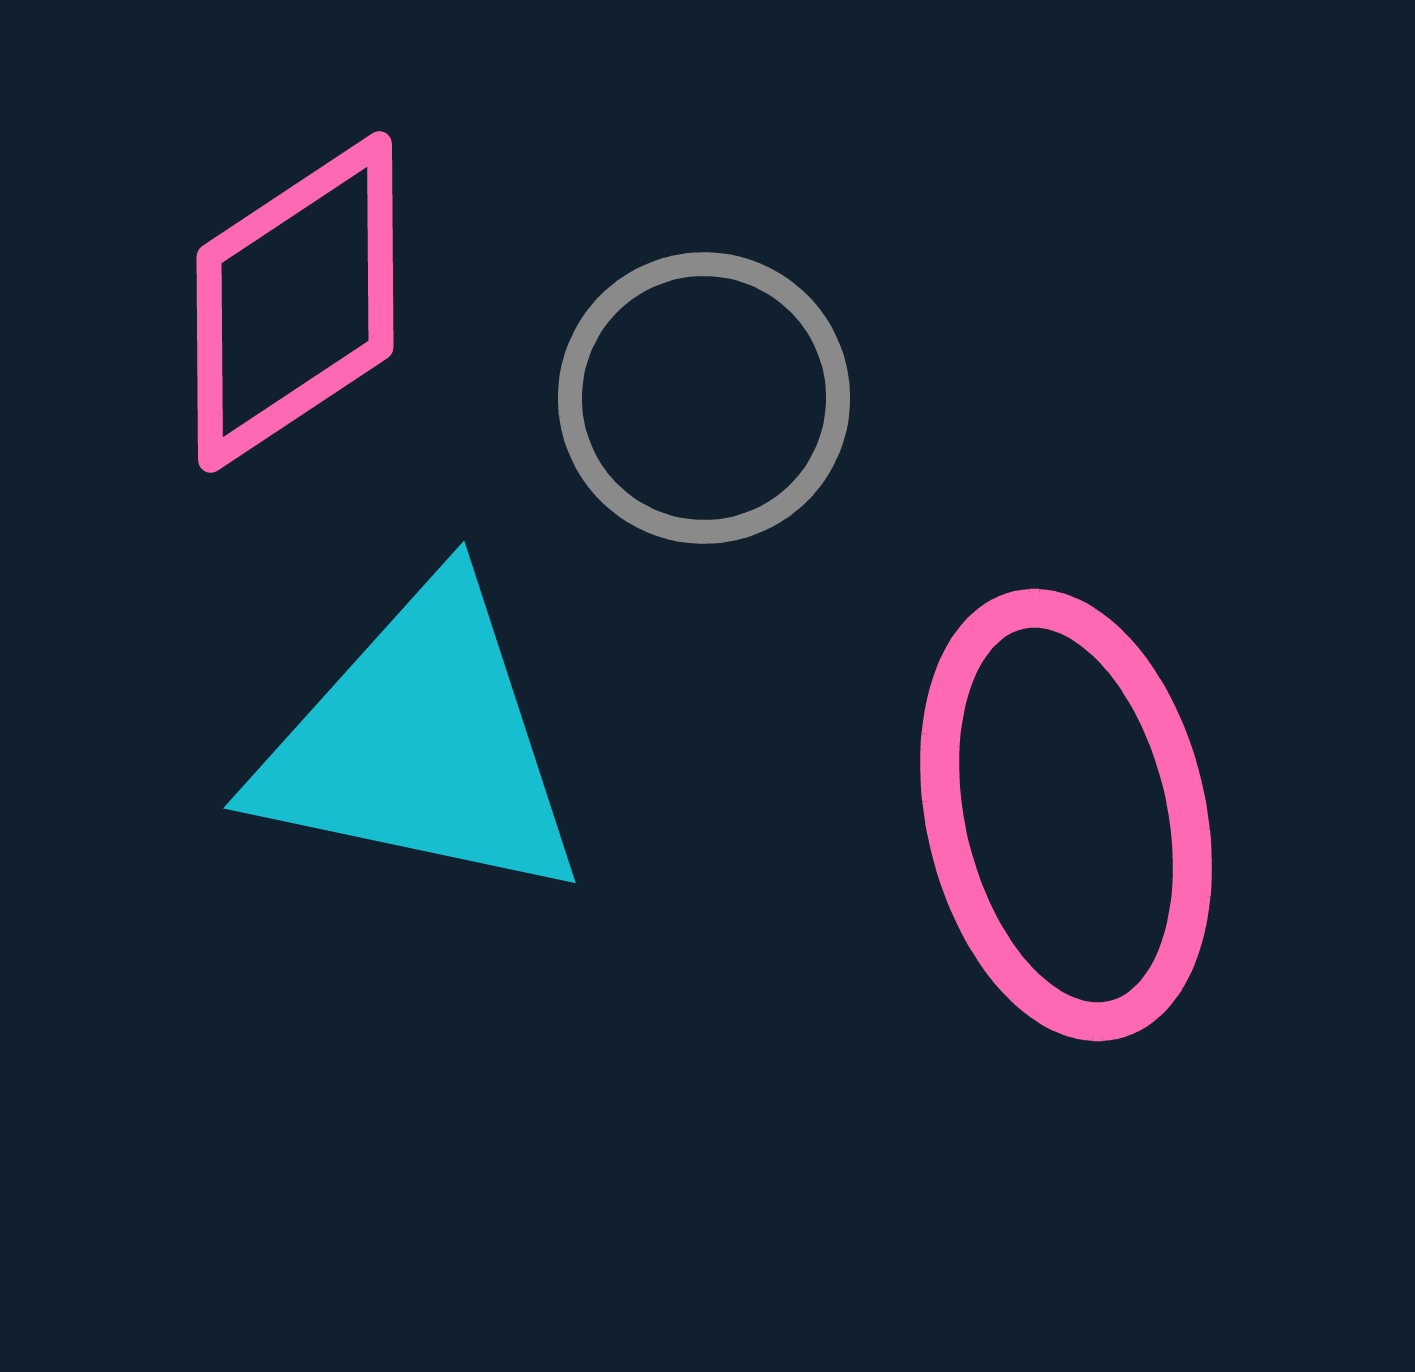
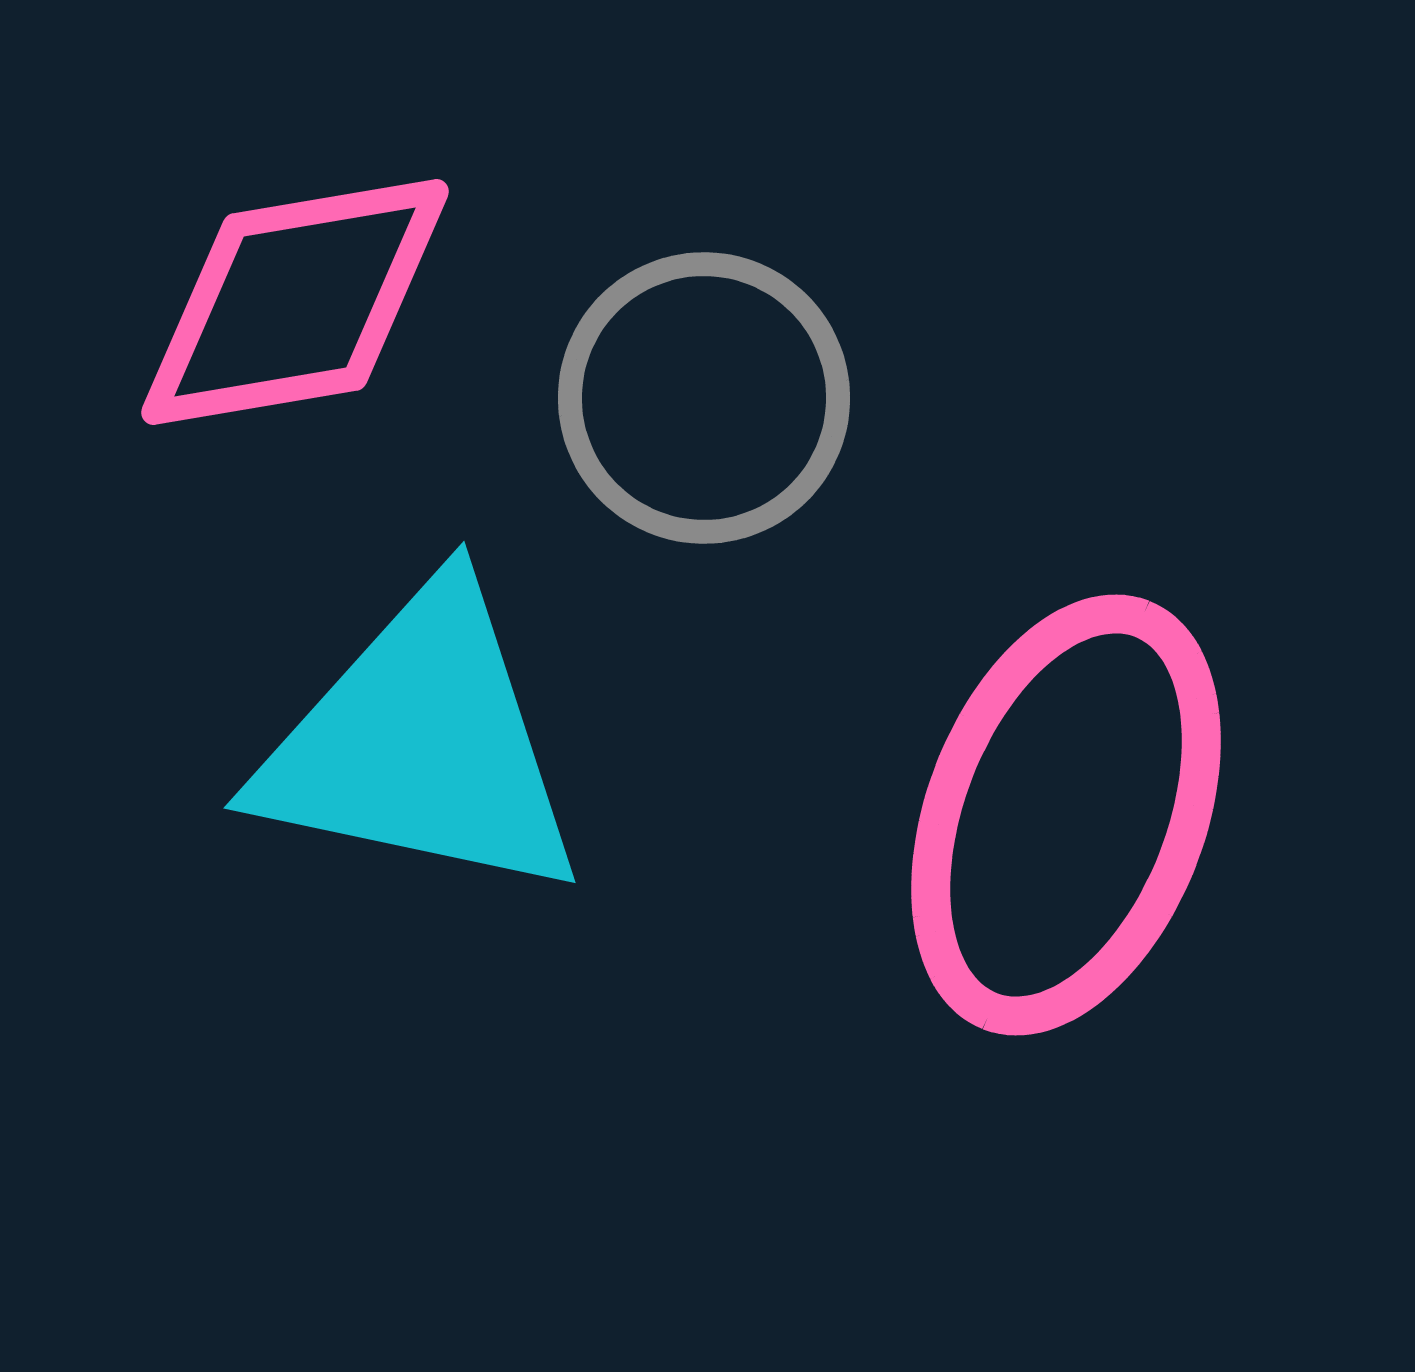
pink diamond: rotated 24 degrees clockwise
pink ellipse: rotated 34 degrees clockwise
